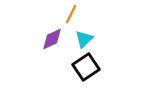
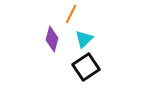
purple diamond: rotated 50 degrees counterclockwise
